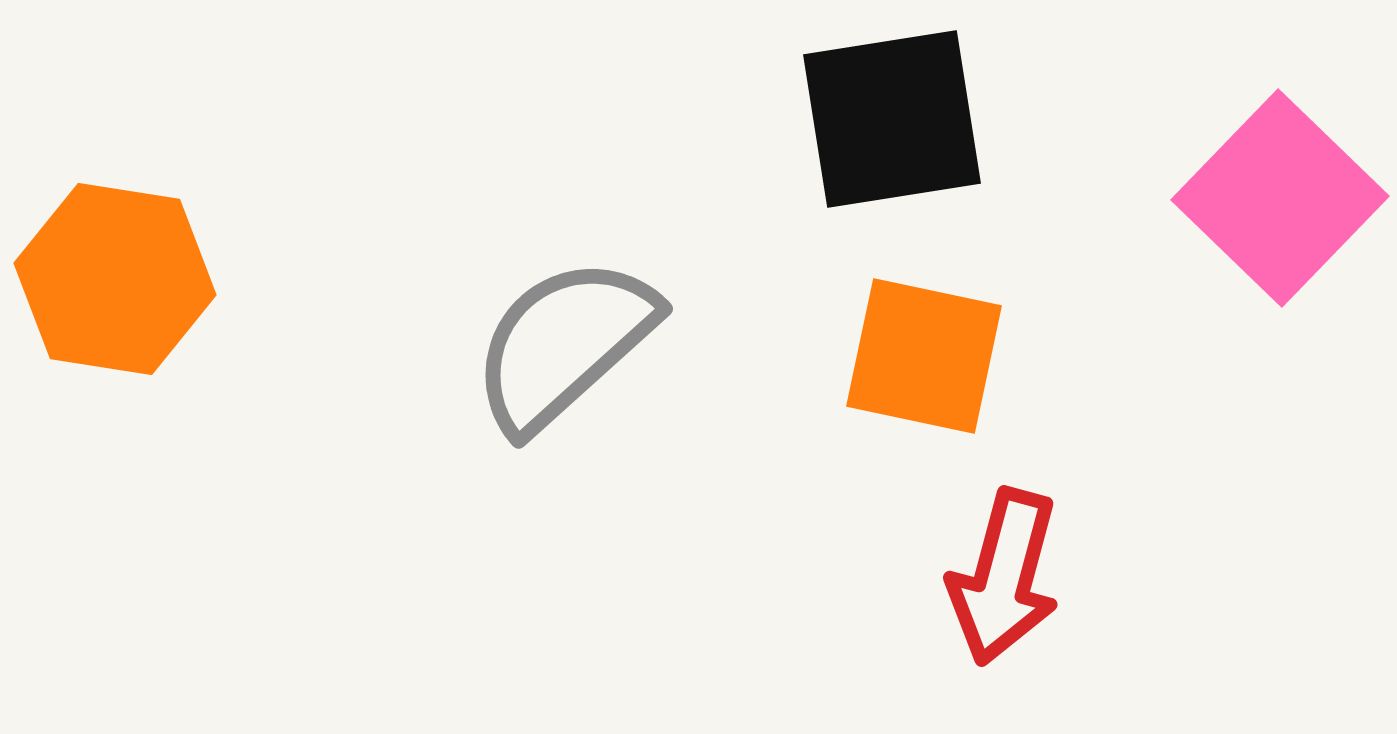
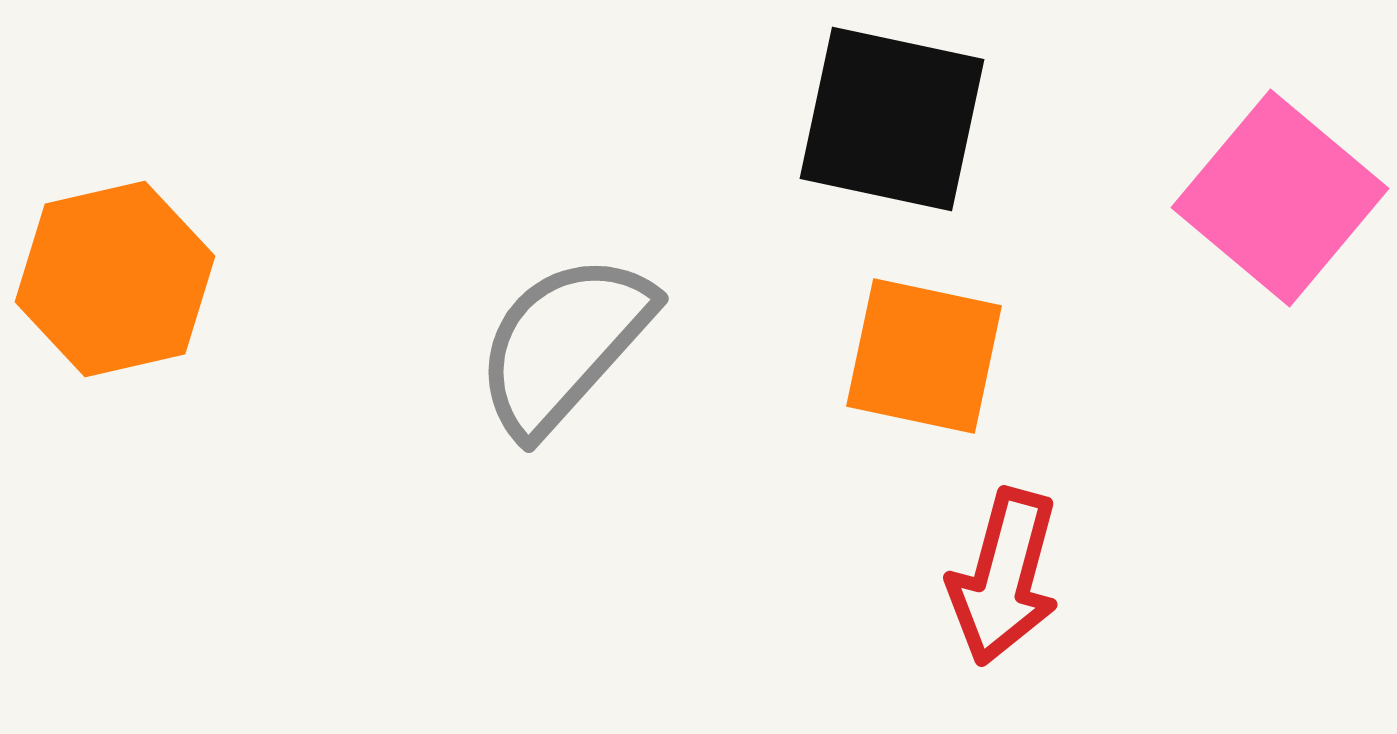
black square: rotated 21 degrees clockwise
pink square: rotated 4 degrees counterclockwise
orange hexagon: rotated 22 degrees counterclockwise
gray semicircle: rotated 6 degrees counterclockwise
